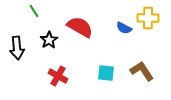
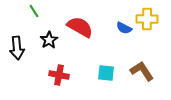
yellow cross: moved 1 px left, 1 px down
red cross: moved 1 px right, 1 px up; rotated 18 degrees counterclockwise
